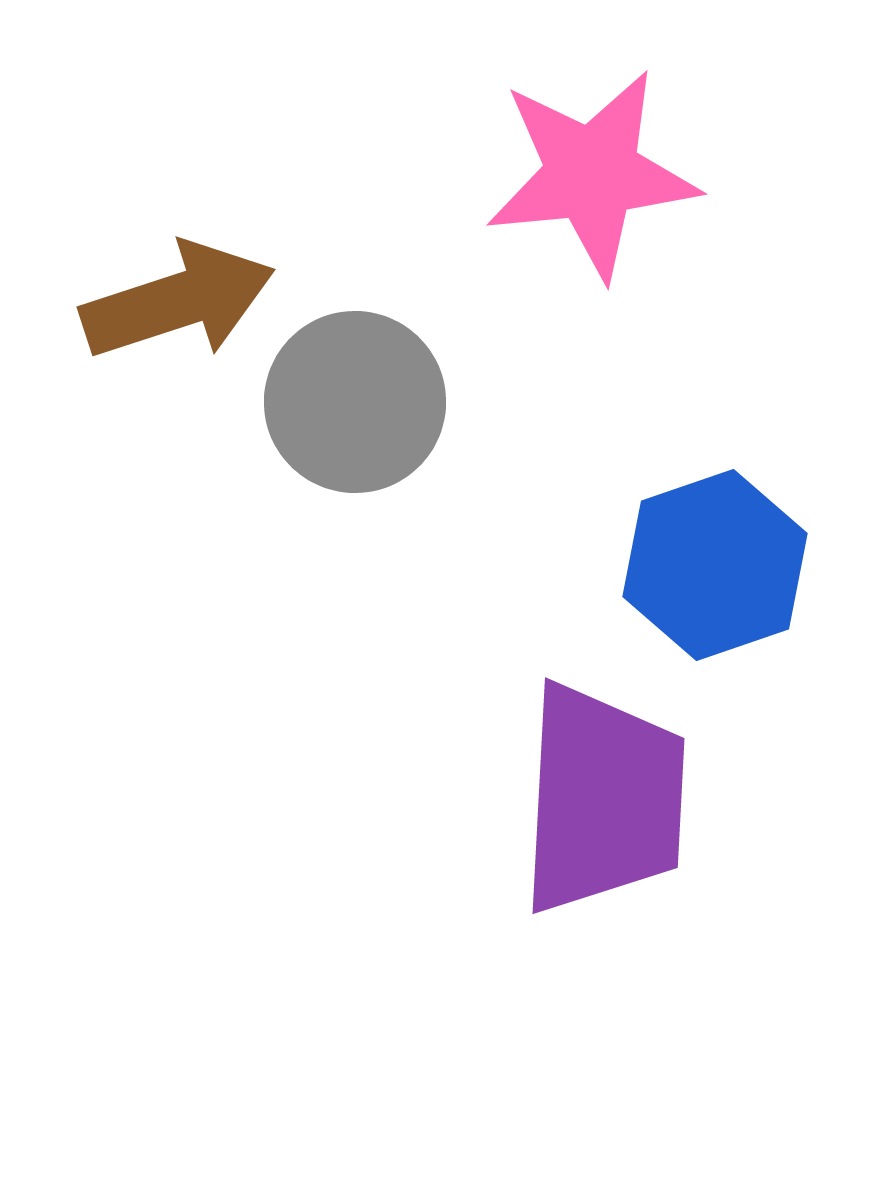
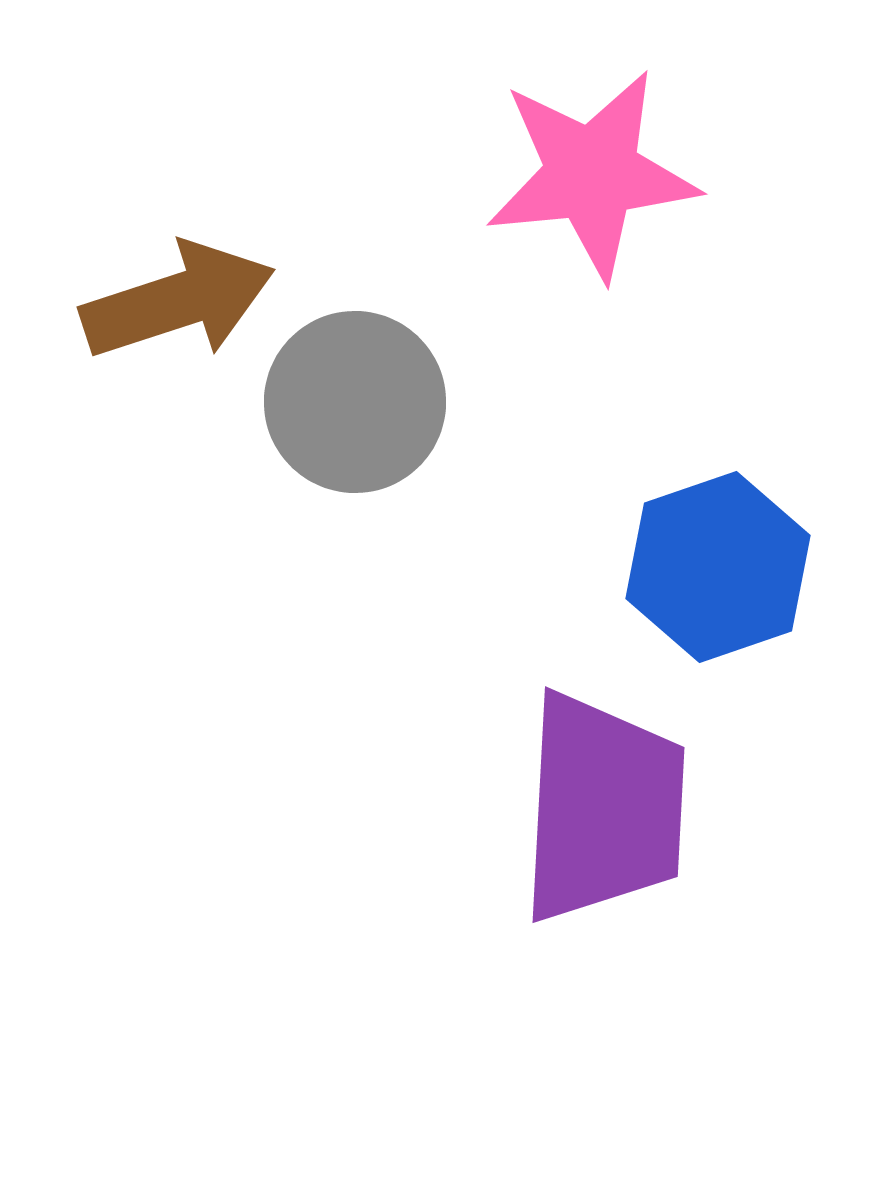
blue hexagon: moved 3 px right, 2 px down
purple trapezoid: moved 9 px down
